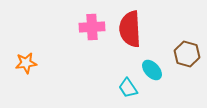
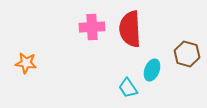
orange star: rotated 15 degrees clockwise
cyan ellipse: rotated 65 degrees clockwise
